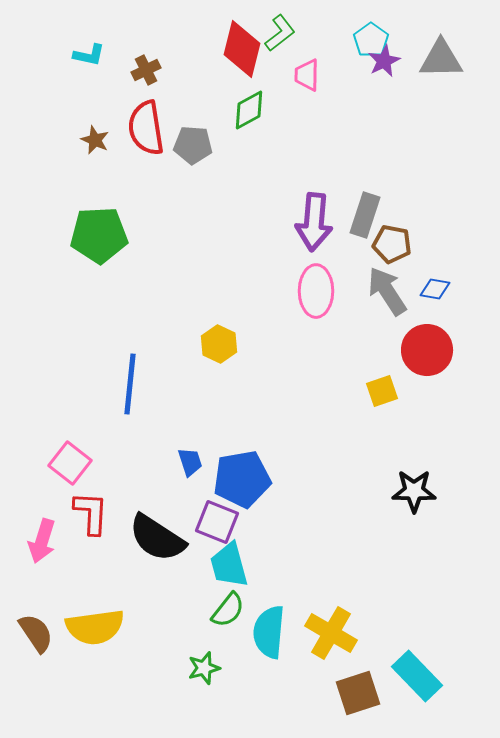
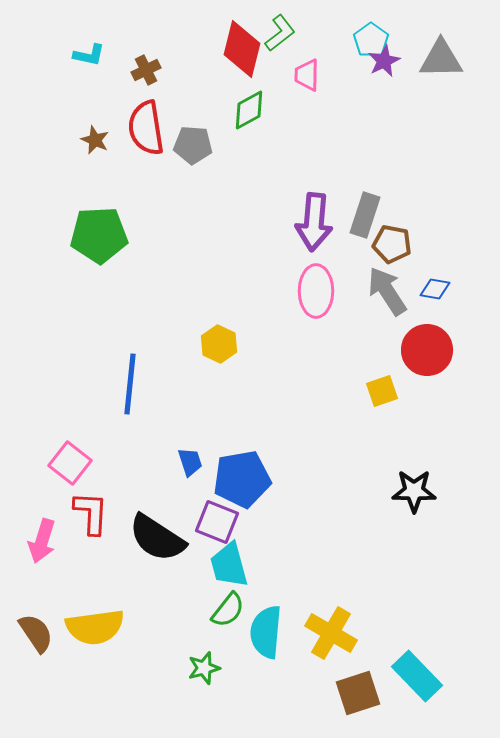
cyan semicircle: moved 3 px left
